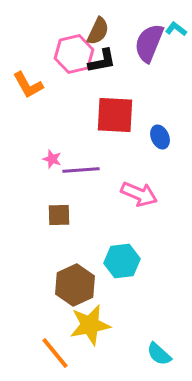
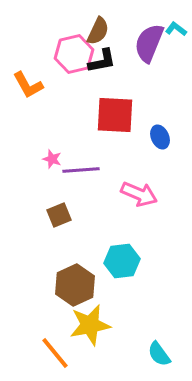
brown square: rotated 20 degrees counterclockwise
cyan semicircle: rotated 12 degrees clockwise
